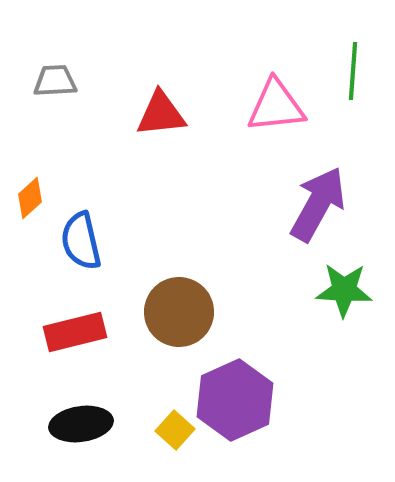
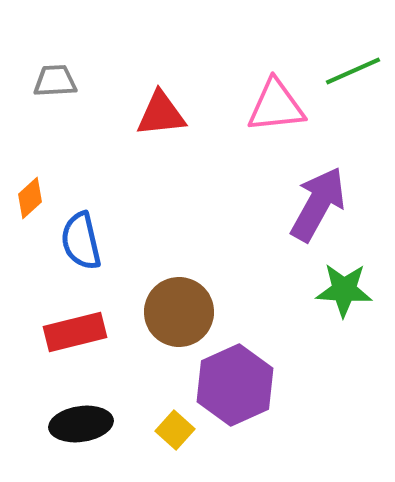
green line: rotated 62 degrees clockwise
purple hexagon: moved 15 px up
